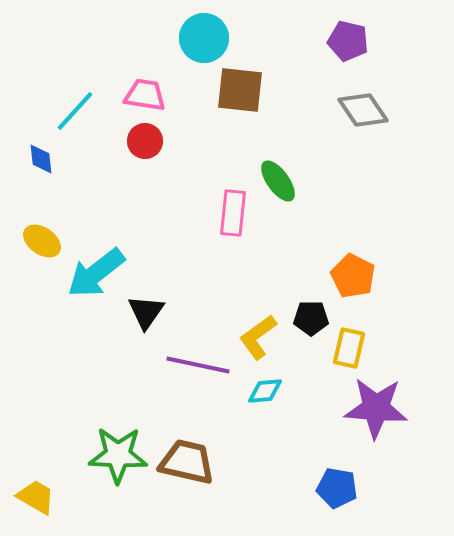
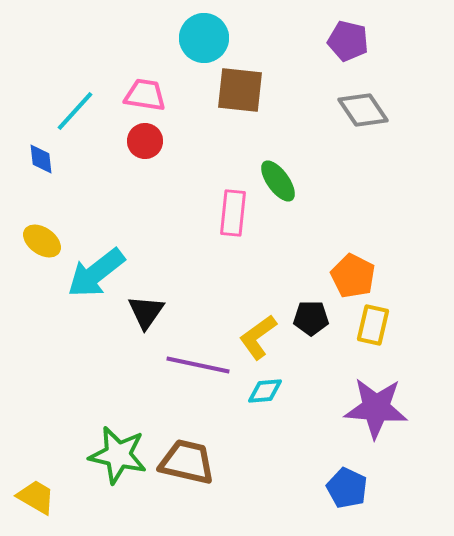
yellow rectangle: moved 24 px right, 23 px up
green star: rotated 10 degrees clockwise
blue pentagon: moved 10 px right; rotated 15 degrees clockwise
